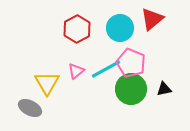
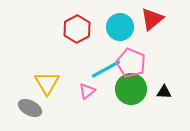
cyan circle: moved 1 px up
pink triangle: moved 11 px right, 20 px down
black triangle: moved 3 px down; rotated 14 degrees clockwise
